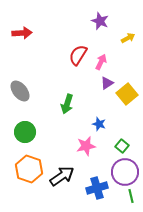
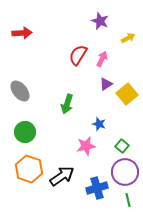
pink arrow: moved 1 px right, 3 px up
purple triangle: moved 1 px left, 1 px down
green line: moved 3 px left, 4 px down
